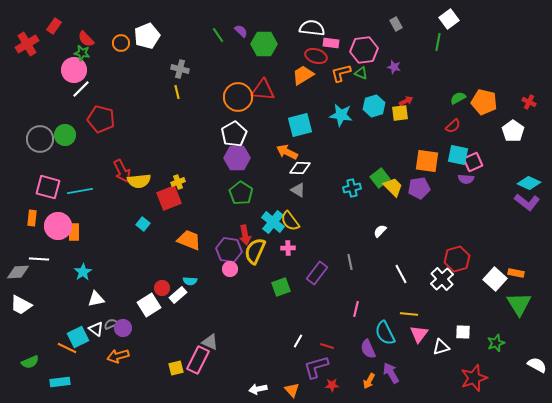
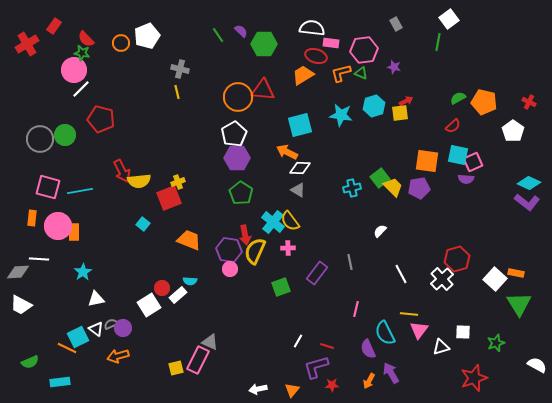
pink triangle at (419, 334): moved 4 px up
orange triangle at (292, 390): rotated 21 degrees clockwise
